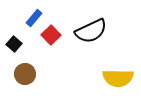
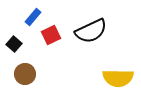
blue rectangle: moved 1 px left, 1 px up
red square: rotated 18 degrees clockwise
